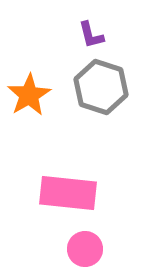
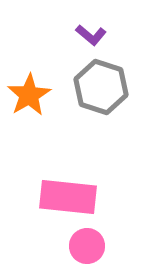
purple L-shape: rotated 36 degrees counterclockwise
pink rectangle: moved 4 px down
pink circle: moved 2 px right, 3 px up
